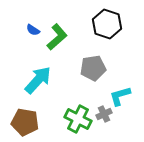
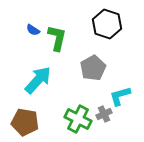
green L-shape: moved 1 px down; rotated 36 degrees counterclockwise
gray pentagon: rotated 20 degrees counterclockwise
